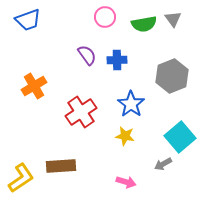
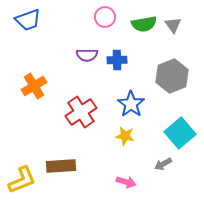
gray triangle: moved 6 px down
purple semicircle: rotated 125 degrees clockwise
cyan square: moved 4 px up
yellow L-shape: moved 1 px right, 2 px down; rotated 12 degrees clockwise
